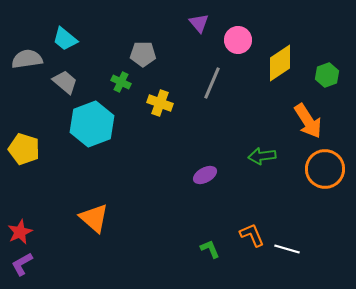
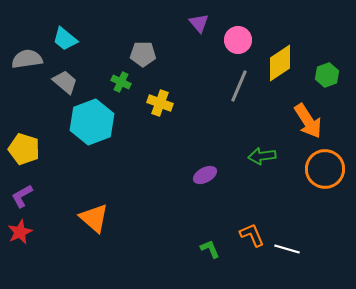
gray line: moved 27 px right, 3 px down
cyan hexagon: moved 2 px up
purple L-shape: moved 68 px up
